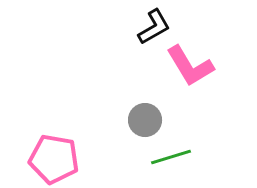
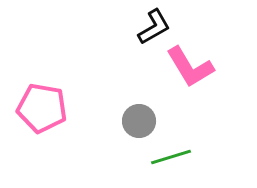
pink L-shape: moved 1 px down
gray circle: moved 6 px left, 1 px down
pink pentagon: moved 12 px left, 51 px up
